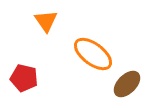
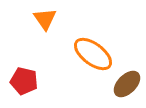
orange triangle: moved 1 px left, 2 px up
red pentagon: moved 3 px down
